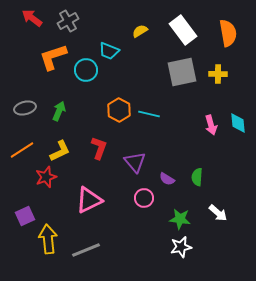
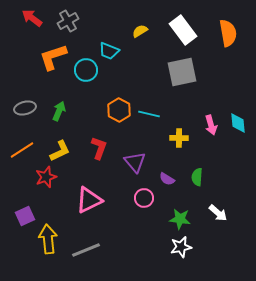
yellow cross: moved 39 px left, 64 px down
